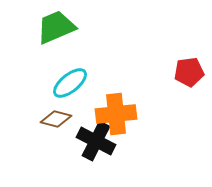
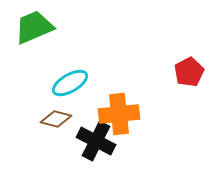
green trapezoid: moved 22 px left
red pentagon: rotated 20 degrees counterclockwise
cyan ellipse: rotated 9 degrees clockwise
orange cross: moved 3 px right
